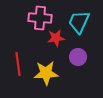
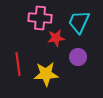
yellow star: moved 1 px down
